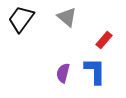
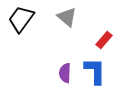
purple semicircle: moved 2 px right; rotated 12 degrees counterclockwise
